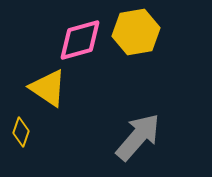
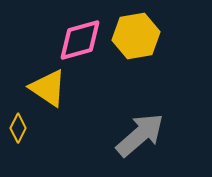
yellow hexagon: moved 4 px down
yellow diamond: moved 3 px left, 4 px up; rotated 8 degrees clockwise
gray arrow: moved 2 px right, 2 px up; rotated 8 degrees clockwise
